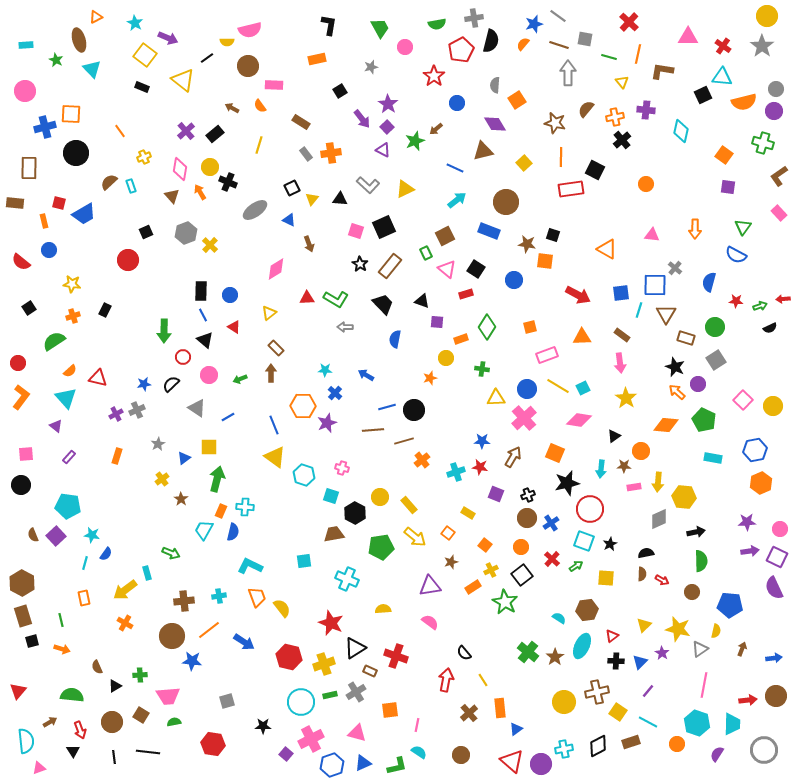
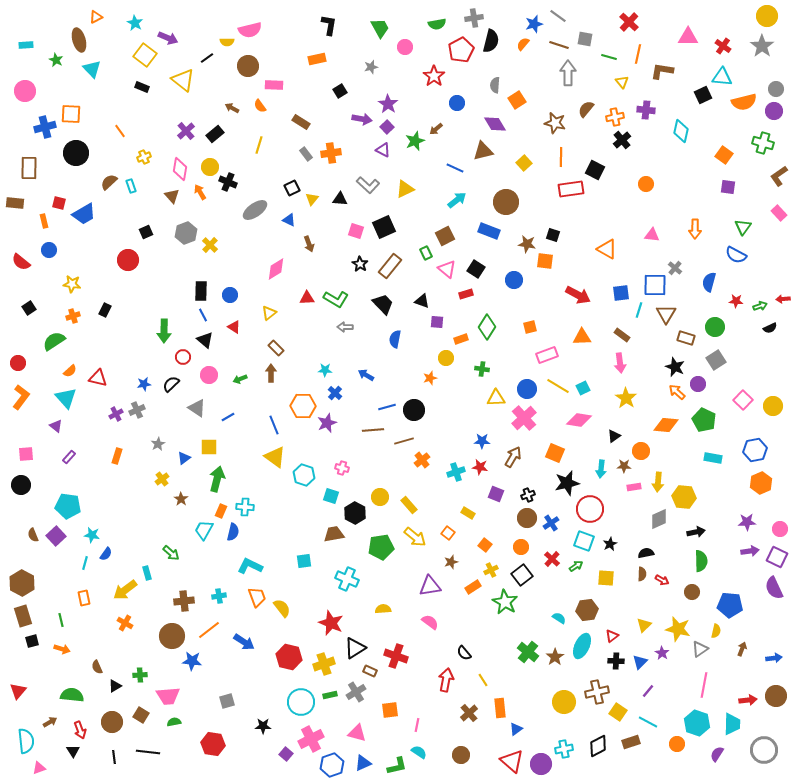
purple arrow at (362, 119): rotated 42 degrees counterclockwise
green arrow at (171, 553): rotated 18 degrees clockwise
